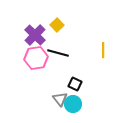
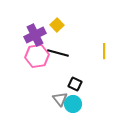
purple cross: rotated 20 degrees clockwise
yellow line: moved 1 px right, 1 px down
pink hexagon: moved 1 px right, 2 px up
